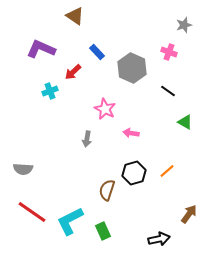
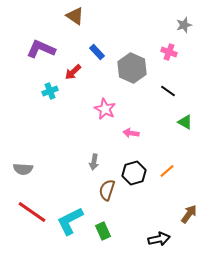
gray arrow: moved 7 px right, 23 px down
